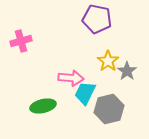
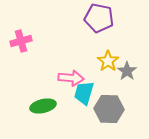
purple pentagon: moved 2 px right, 1 px up
cyan trapezoid: moved 1 px left; rotated 10 degrees counterclockwise
gray hexagon: rotated 16 degrees clockwise
